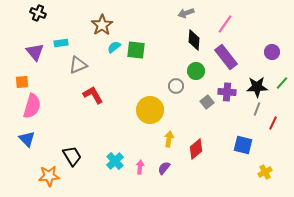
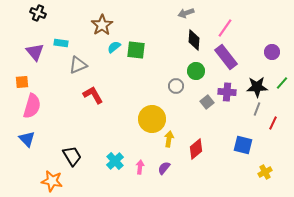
pink line: moved 4 px down
cyan rectangle: rotated 16 degrees clockwise
yellow circle: moved 2 px right, 9 px down
orange star: moved 3 px right, 5 px down; rotated 15 degrees clockwise
